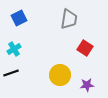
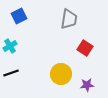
blue square: moved 2 px up
cyan cross: moved 4 px left, 3 px up
yellow circle: moved 1 px right, 1 px up
